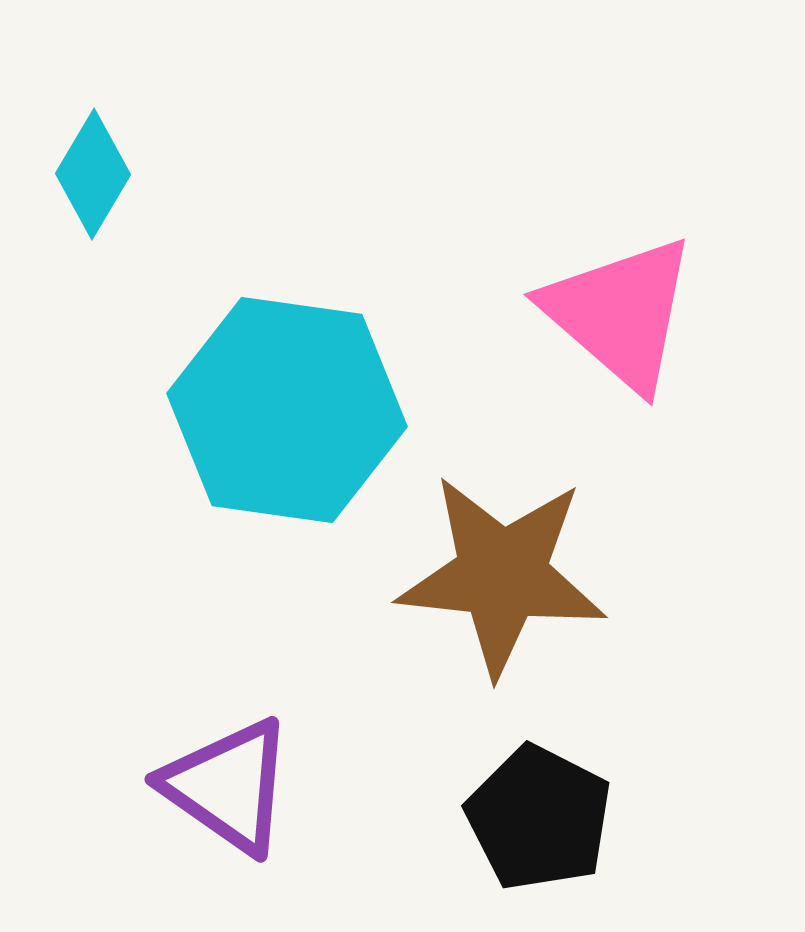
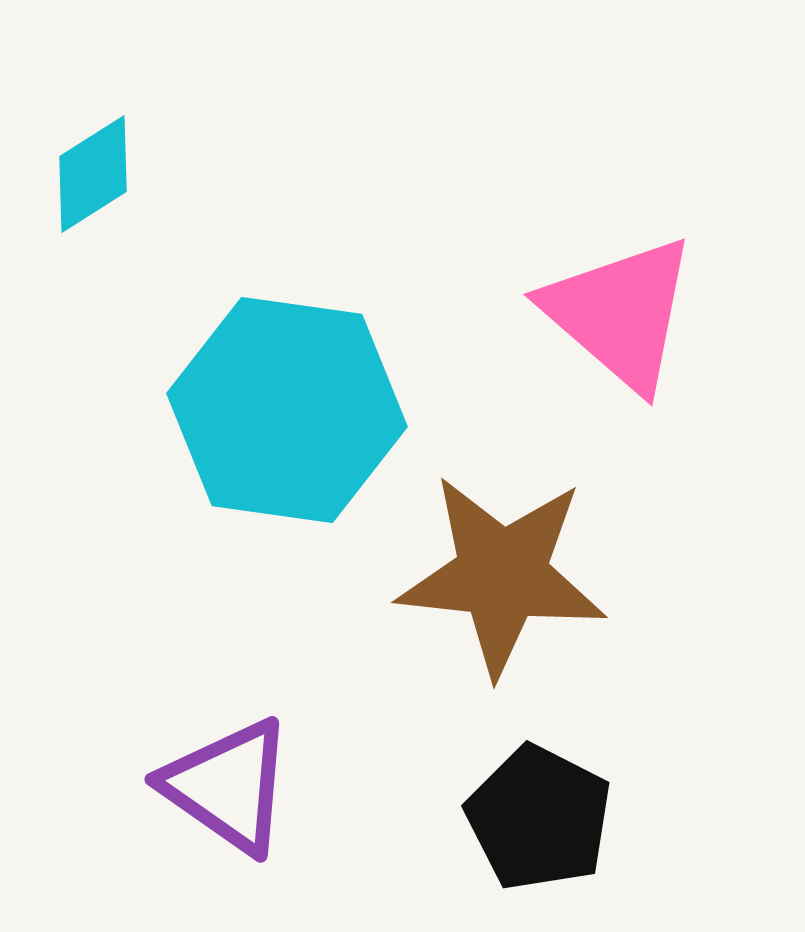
cyan diamond: rotated 27 degrees clockwise
